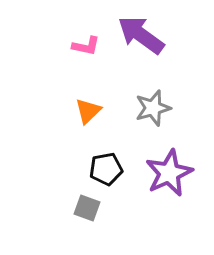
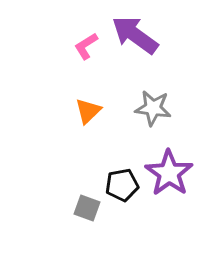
purple arrow: moved 6 px left
pink L-shape: rotated 136 degrees clockwise
gray star: rotated 24 degrees clockwise
black pentagon: moved 16 px right, 16 px down
purple star: rotated 12 degrees counterclockwise
